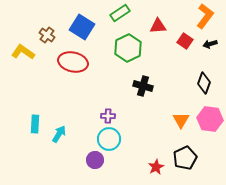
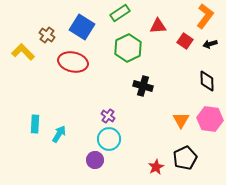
yellow L-shape: rotated 10 degrees clockwise
black diamond: moved 3 px right, 2 px up; rotated 20 degrees counterclockwise
purple cross: rotated 32 degrees clockwise
